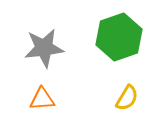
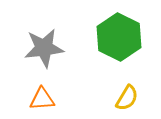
green hexagon: rotated 15 degrees counterclockwise
